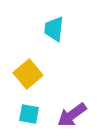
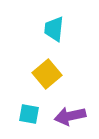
yellow square: moved 19 px right
purple arrow: moved 2 px left, 1 px down; rotated 24 degrees clockwise
